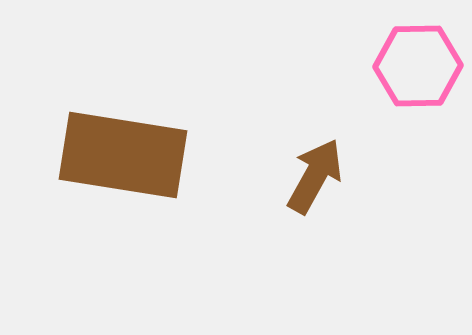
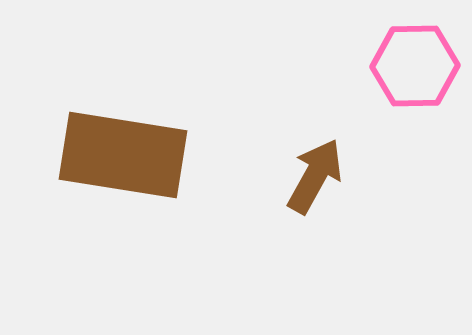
pink hexagon: moved 3 px left
